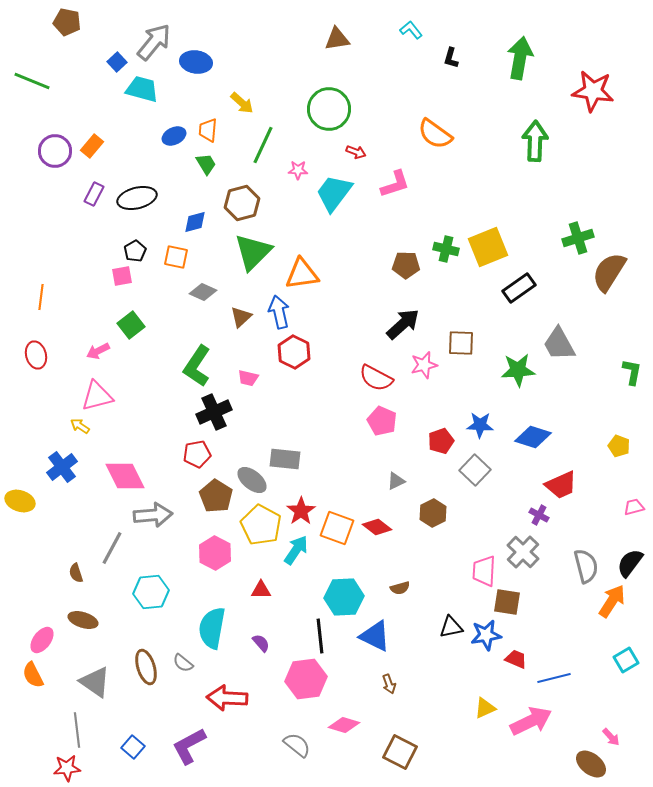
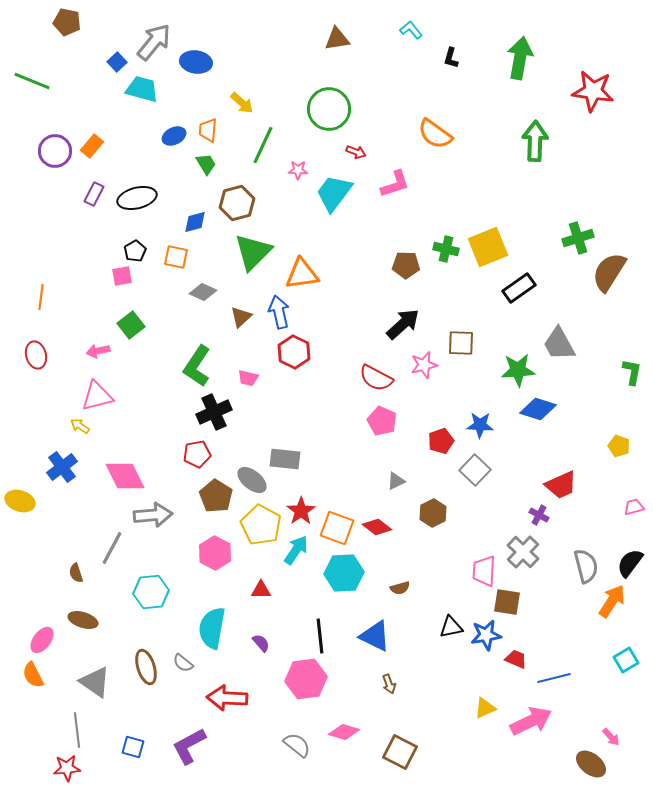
brown hexagon at (242, 203): moved 5 px left
pink arrow at (98, 351): rotated 15 degrees clockwise
blue diamond at (533, 437): moved 5 px right, 28 px up
cyan hexagon at (344, 597): moved 24 px up
pink diamond at (344, 725): moved 7 px down
blue square at (133, 747): rotated 25 degrees counterclockwise
